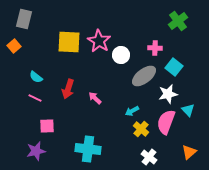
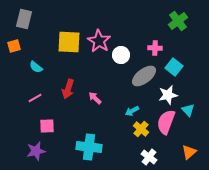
orange square: rotated 24 degrees clockwise
cyan semicircle: moved 10 px up
white star: moved 1 px down
pink line: rotated 56 degrees counterclockwise
cyan cross: moved 1 px right, 2 px up
